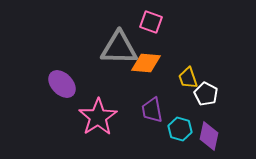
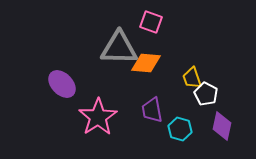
yellow trapezoid: moved 4 px right
purple diamond: moved 13 px right, 10 px up
